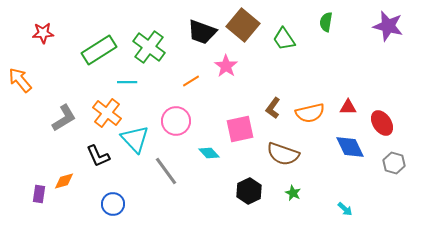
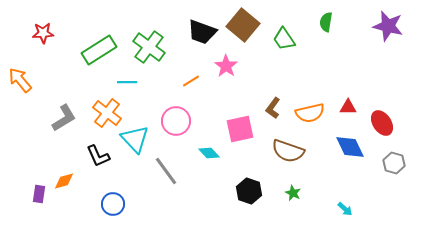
brown semicircle: moved 5 px right, 3 px up
black hexagon: rotated 15 degrees counterclockwise
